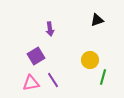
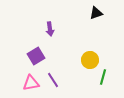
black triangle: moved 1 px left, 7 px up
